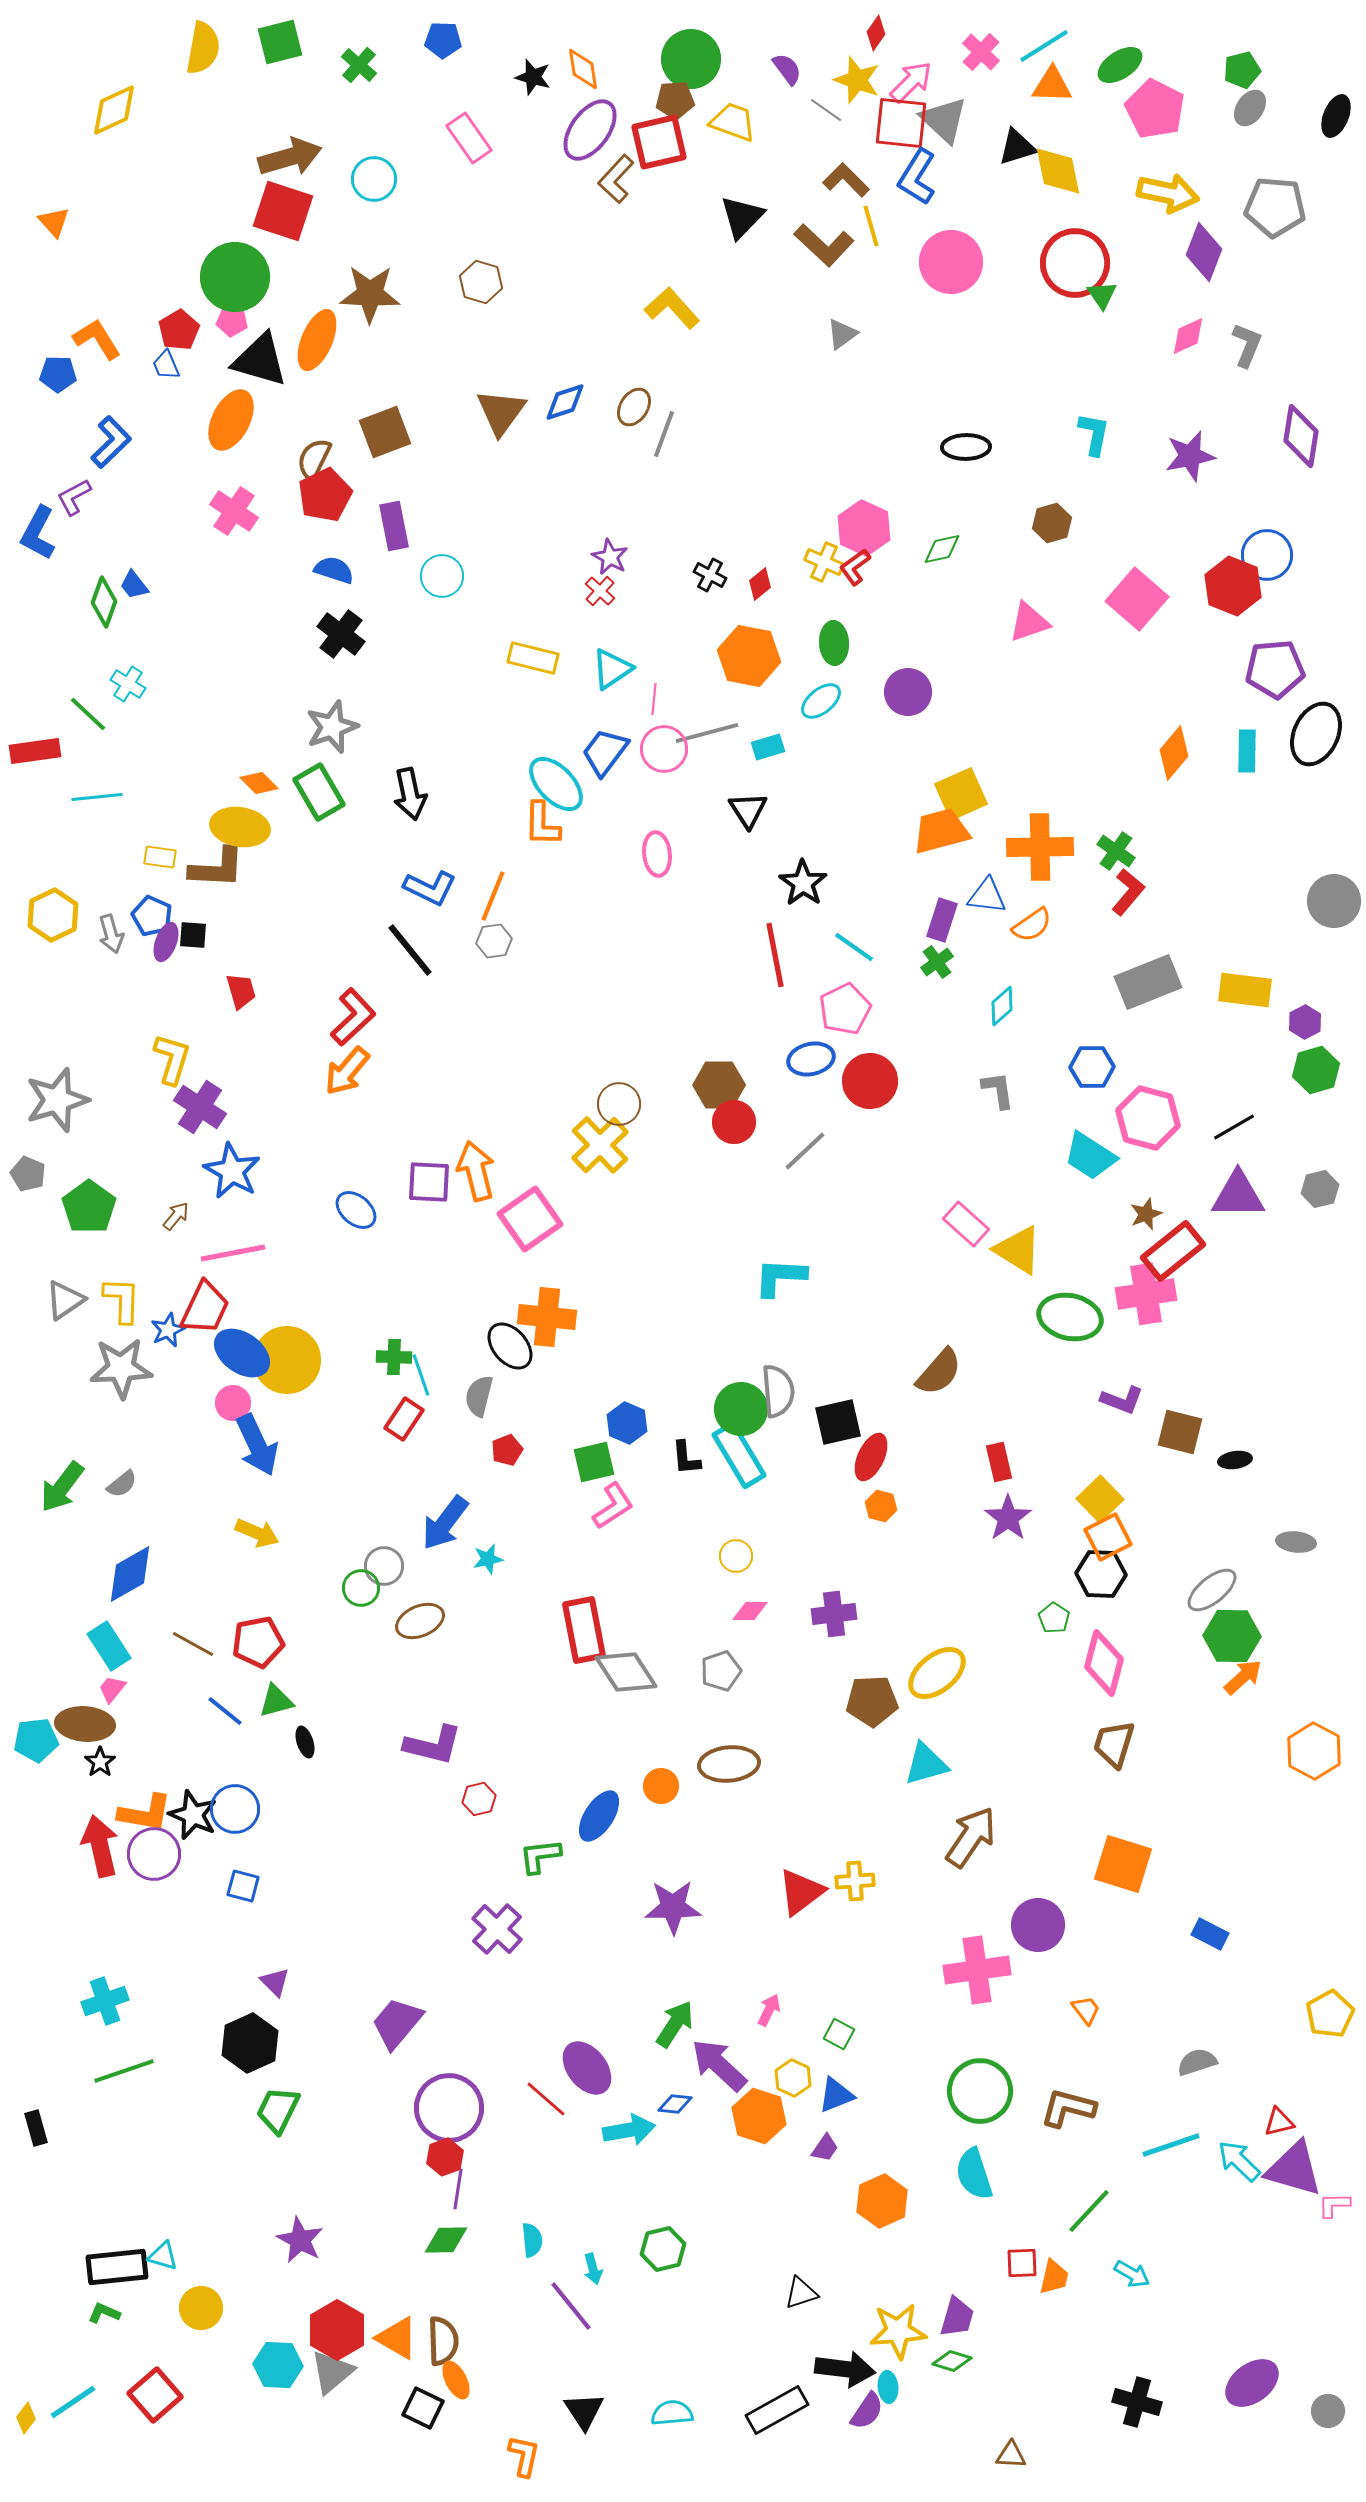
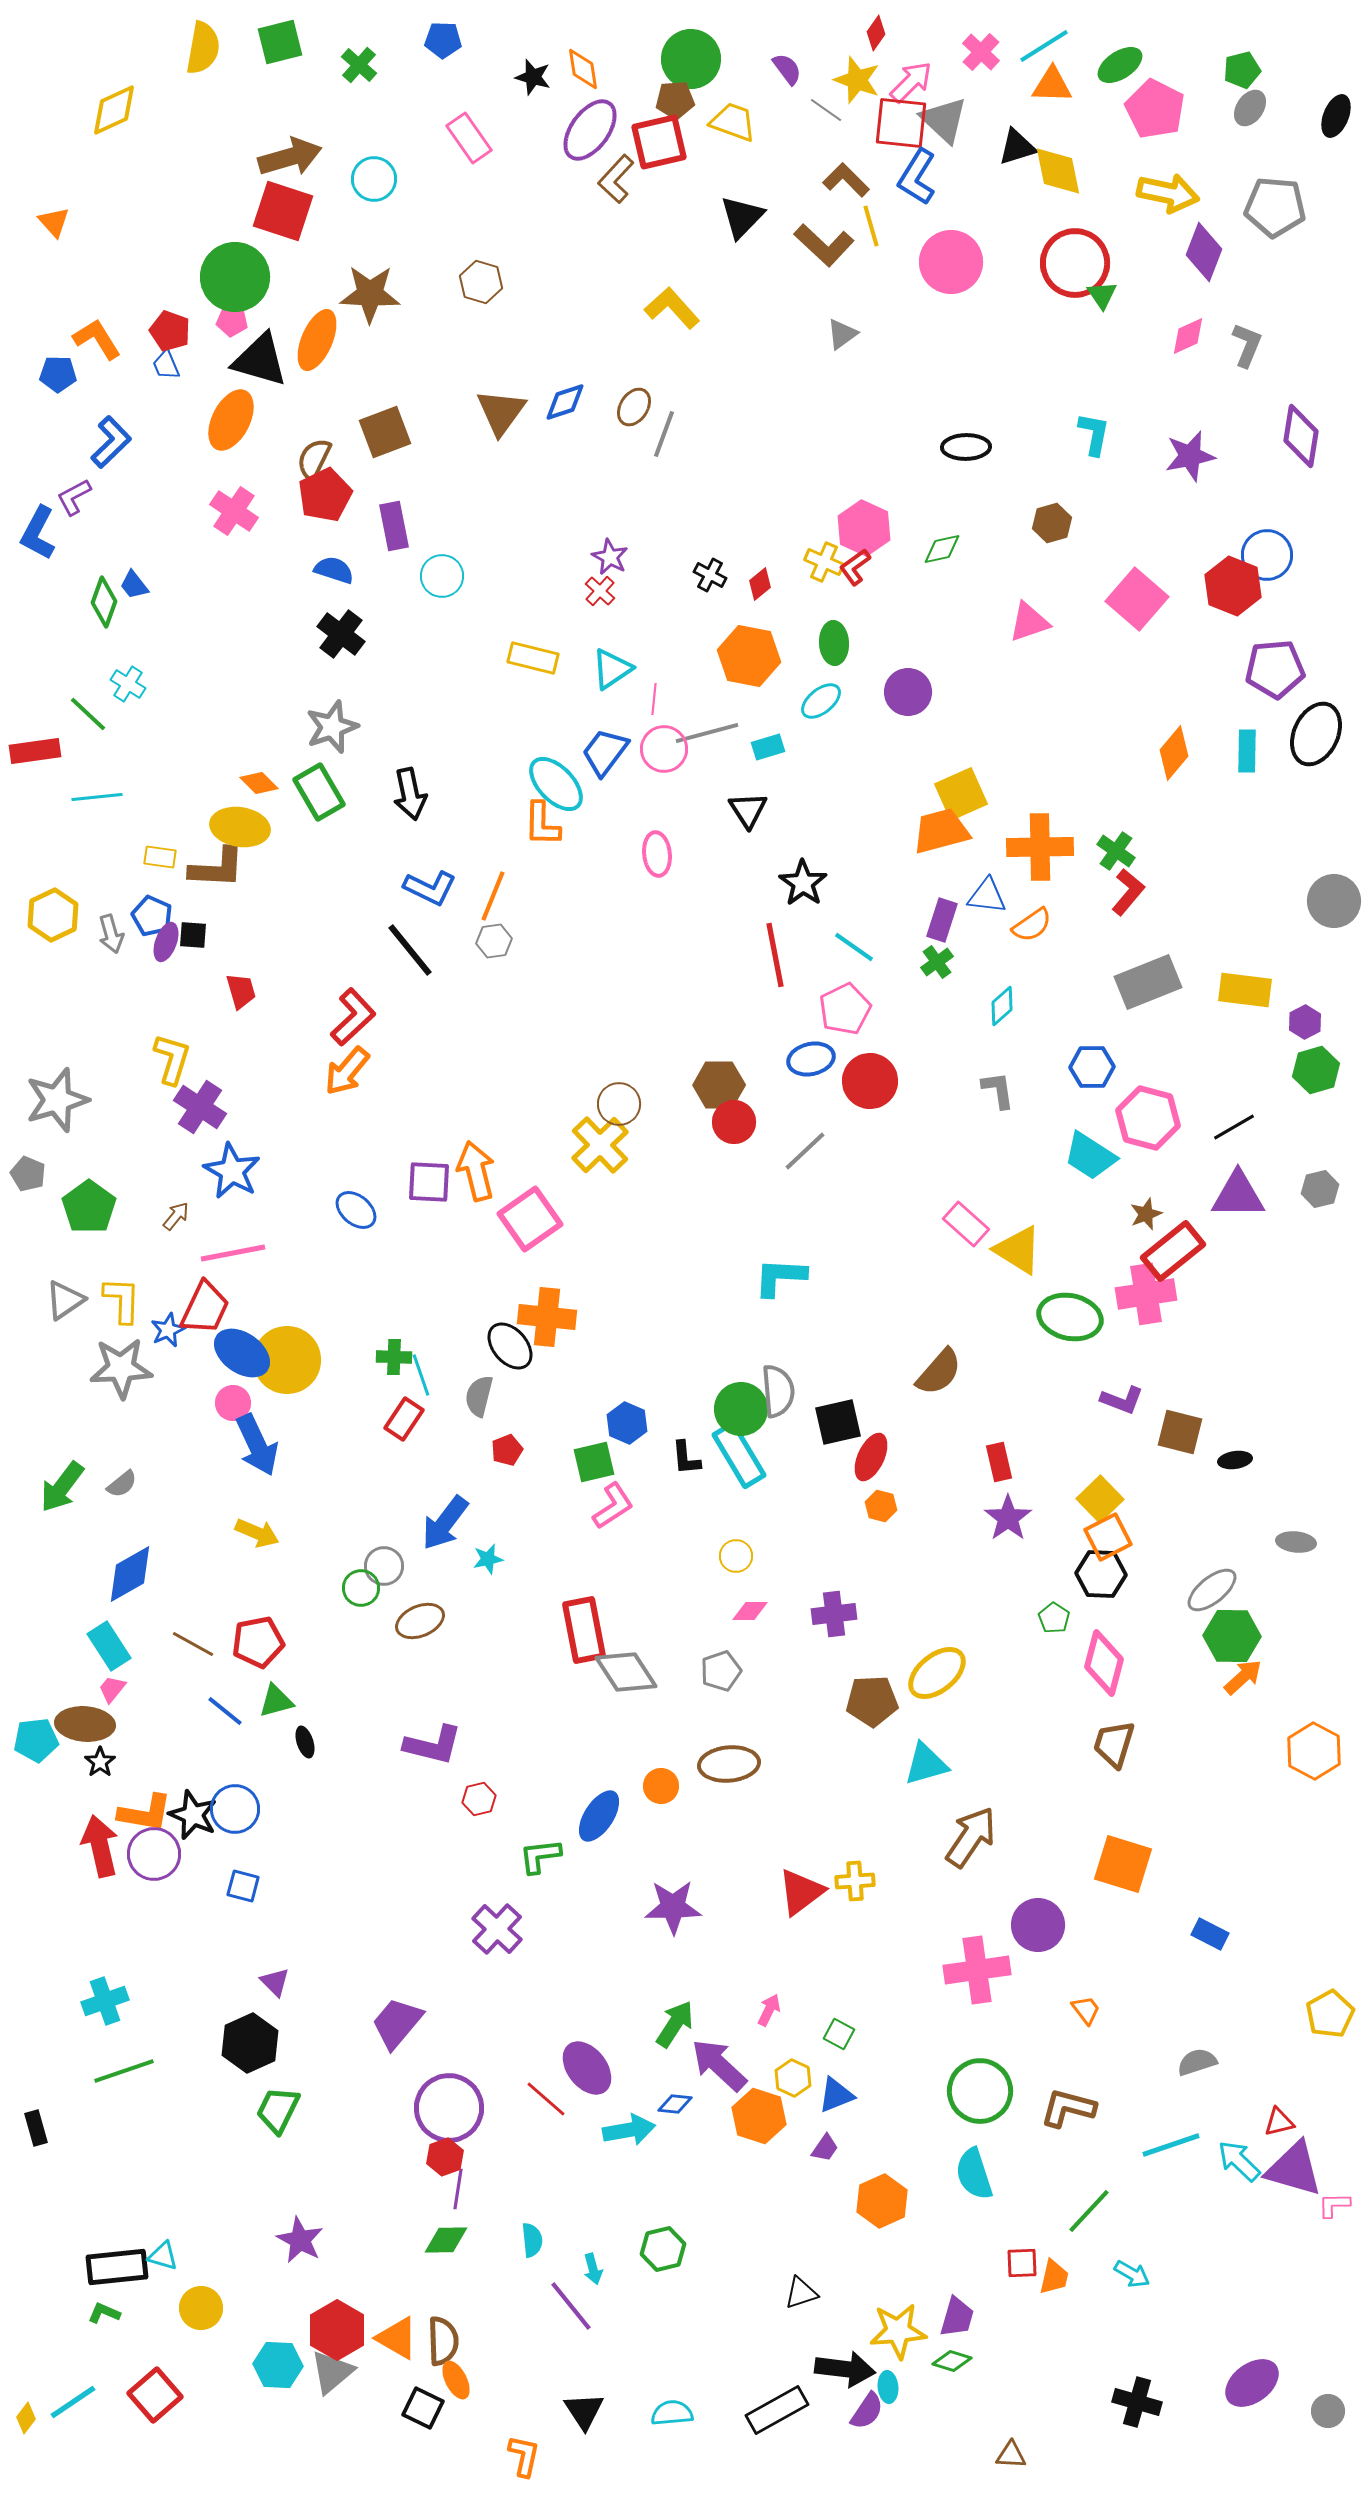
red pentagon at (179, 330): moved 9 px left, 1 px down; rotated 21 degrees counterclockwise
